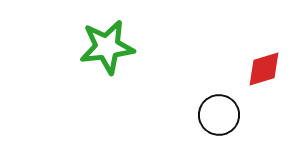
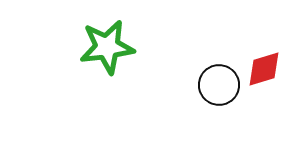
black circle: moved 30 px up
